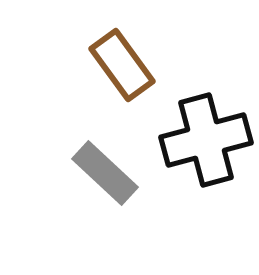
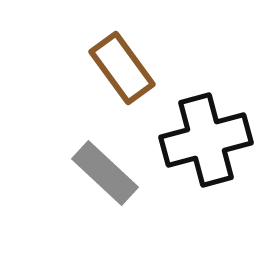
brown rectangle: moved 3 px down
